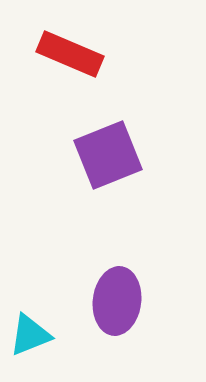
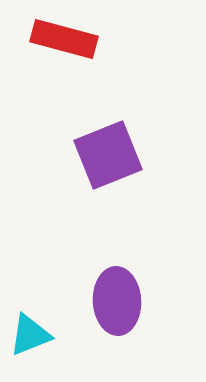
red rectangle: moved 6 px left, 15 px up; rotated 8 degrees counterclockwise
purple ellipse: rotated 10 degrees counterclockwise
